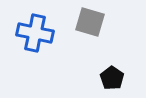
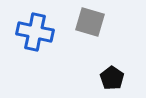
blue cross: moved 1 px up
